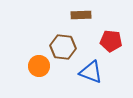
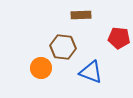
red pentagon: moved 8 px right, 3 px up
orange circle: moved 2 px right, 2 px down
